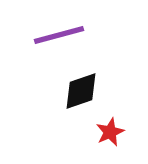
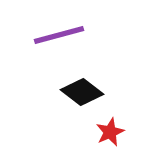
black diamond: moved 1 px right, 1 px down; rotated 57 degrees clockwise
